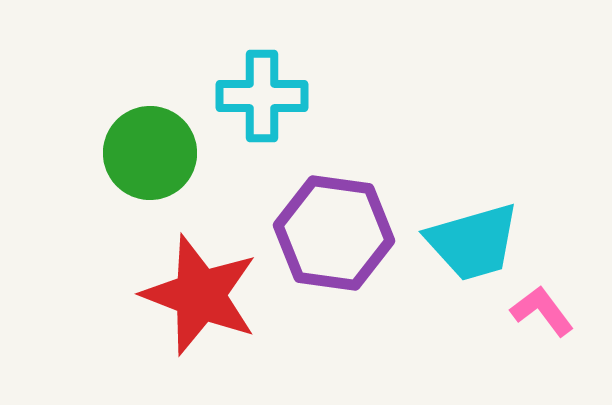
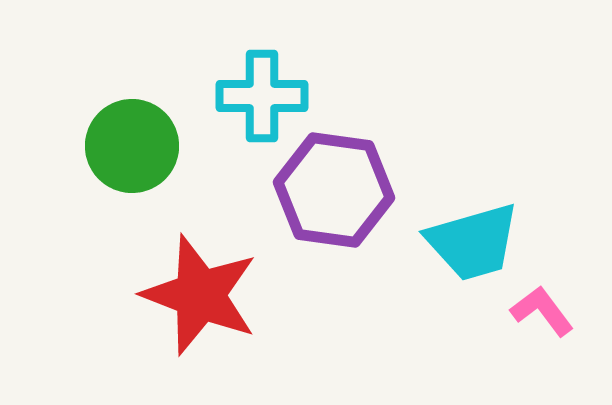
green circle: moved 18 px left, 7 px up
purple hexagon: moved 43 px up
